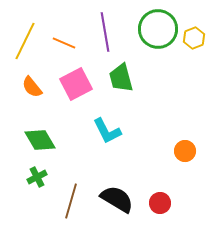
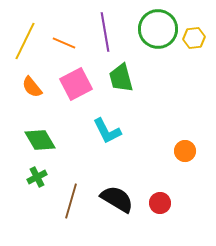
yellow hexagon: rotated 15 degrees clockwise
